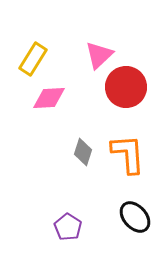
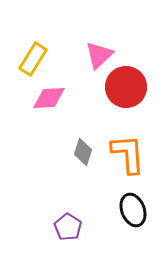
black ellipse: moved 2 px left, 7 px up; rotated 20 degrees clockwise
